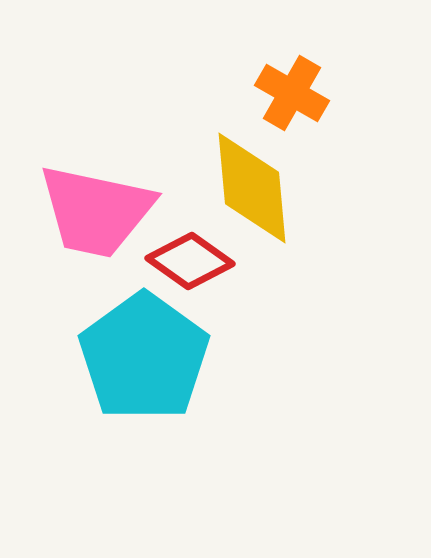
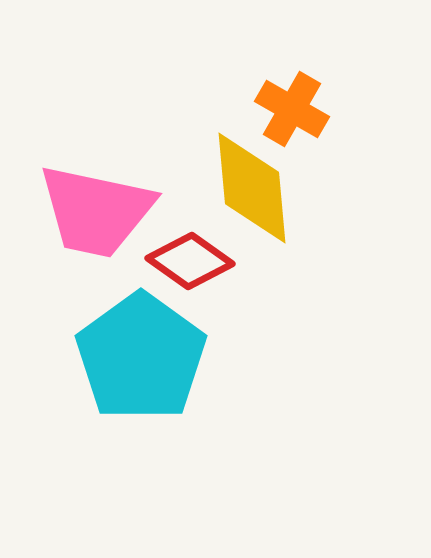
orange cross: moved 16 px down
cyan pentagon: moved 3 px left
